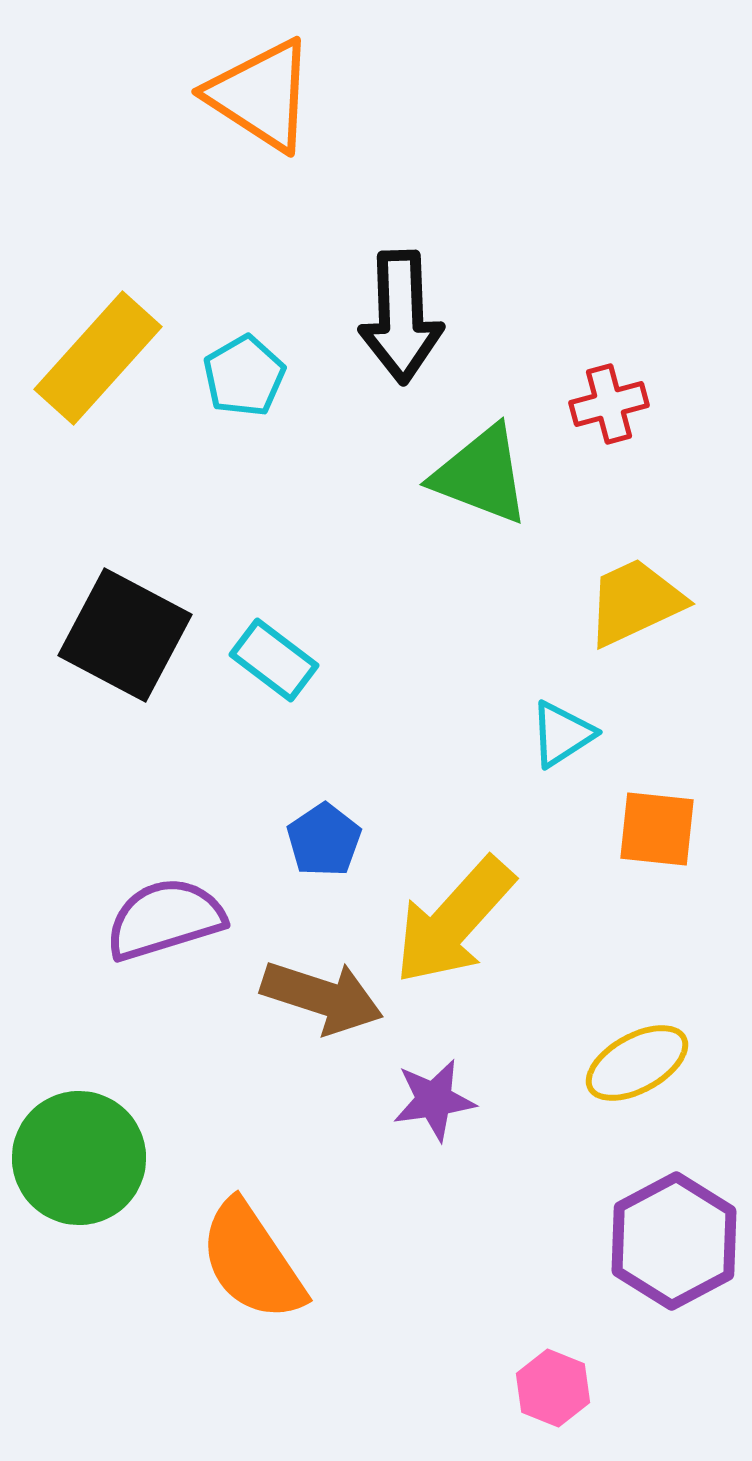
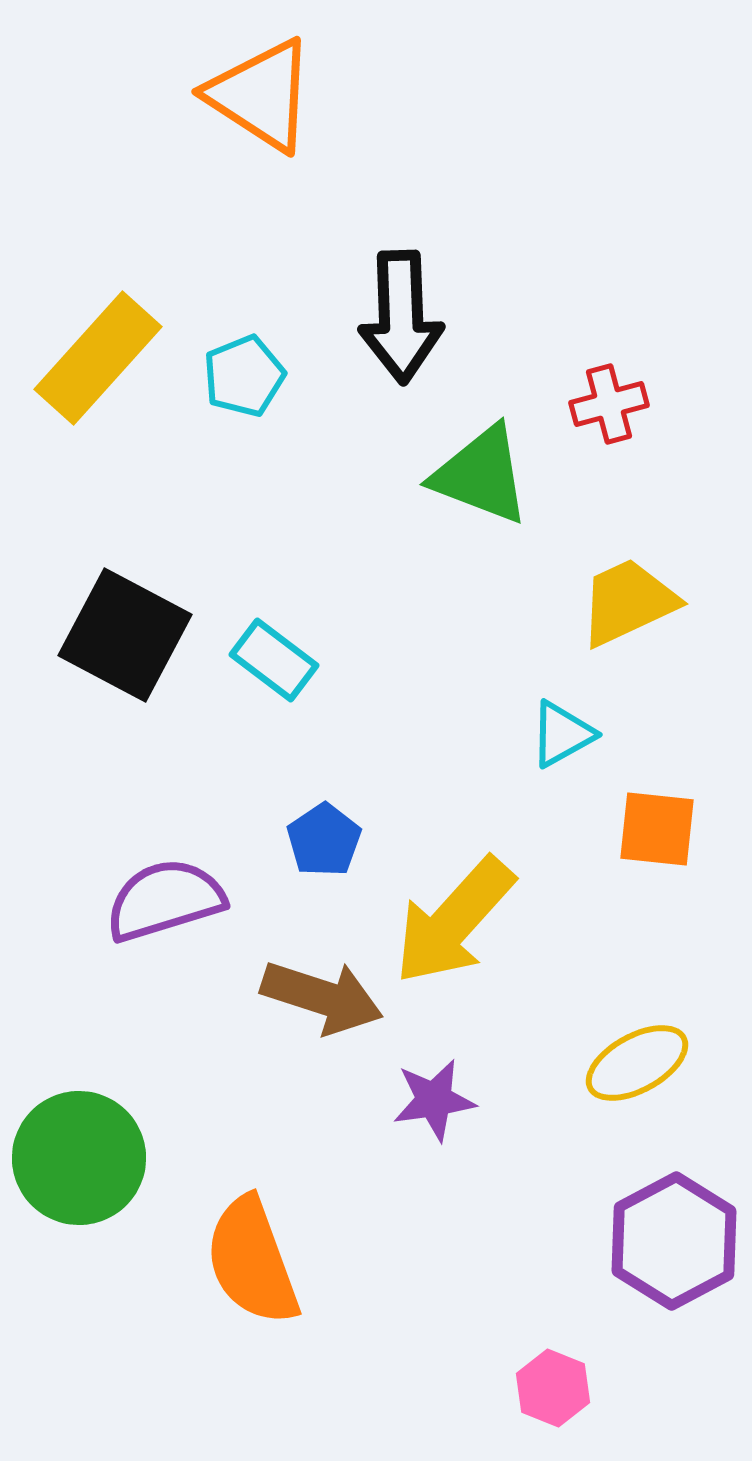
cyan pentagon: rotated 8 degrees clockwise
yellow trapezoid: moved 7 px left
cyan triangle: rotated 4 degrees clockwise
purple semicircle: moved 19 px up
orange semicircle: rotated 14 degrees clockwise
